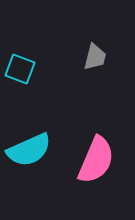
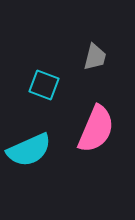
cyan square: moved 24 px right, 16 px down
pink semicircle: moved 31 px up
